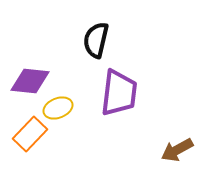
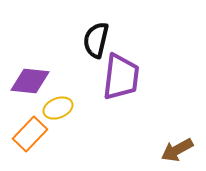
purple trapezoid: moved 2 px right, 16 px up
